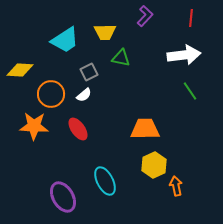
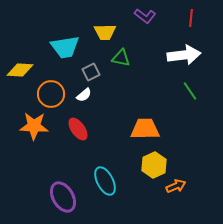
purple L-shape: rotated 85 degrees clockwise
cyan trapezoid: moved 7 px down; rotated 24 degrees clockwise
gray square: moved 2 px right
orange arrow: rotated 78 degrees clockwise
